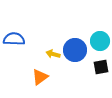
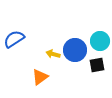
blue semicircle: rotated 35 degrees counterclockwise
black square: moved 4 px left, 2 px up
